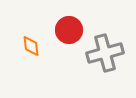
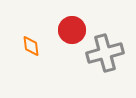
red circle: moved 3 px right
